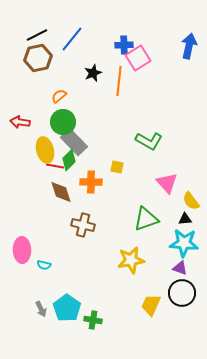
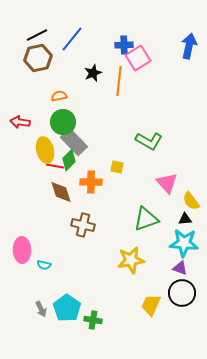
orange semicircle: rotated 28 degrees clockwise
